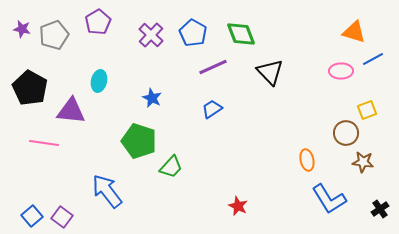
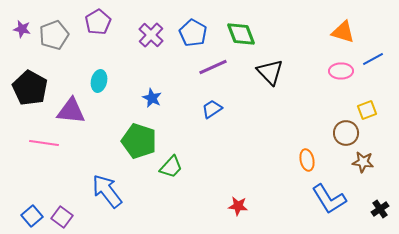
orange triangle: moved 11 px left
red star: rotated 18 degrees counterclockwise
